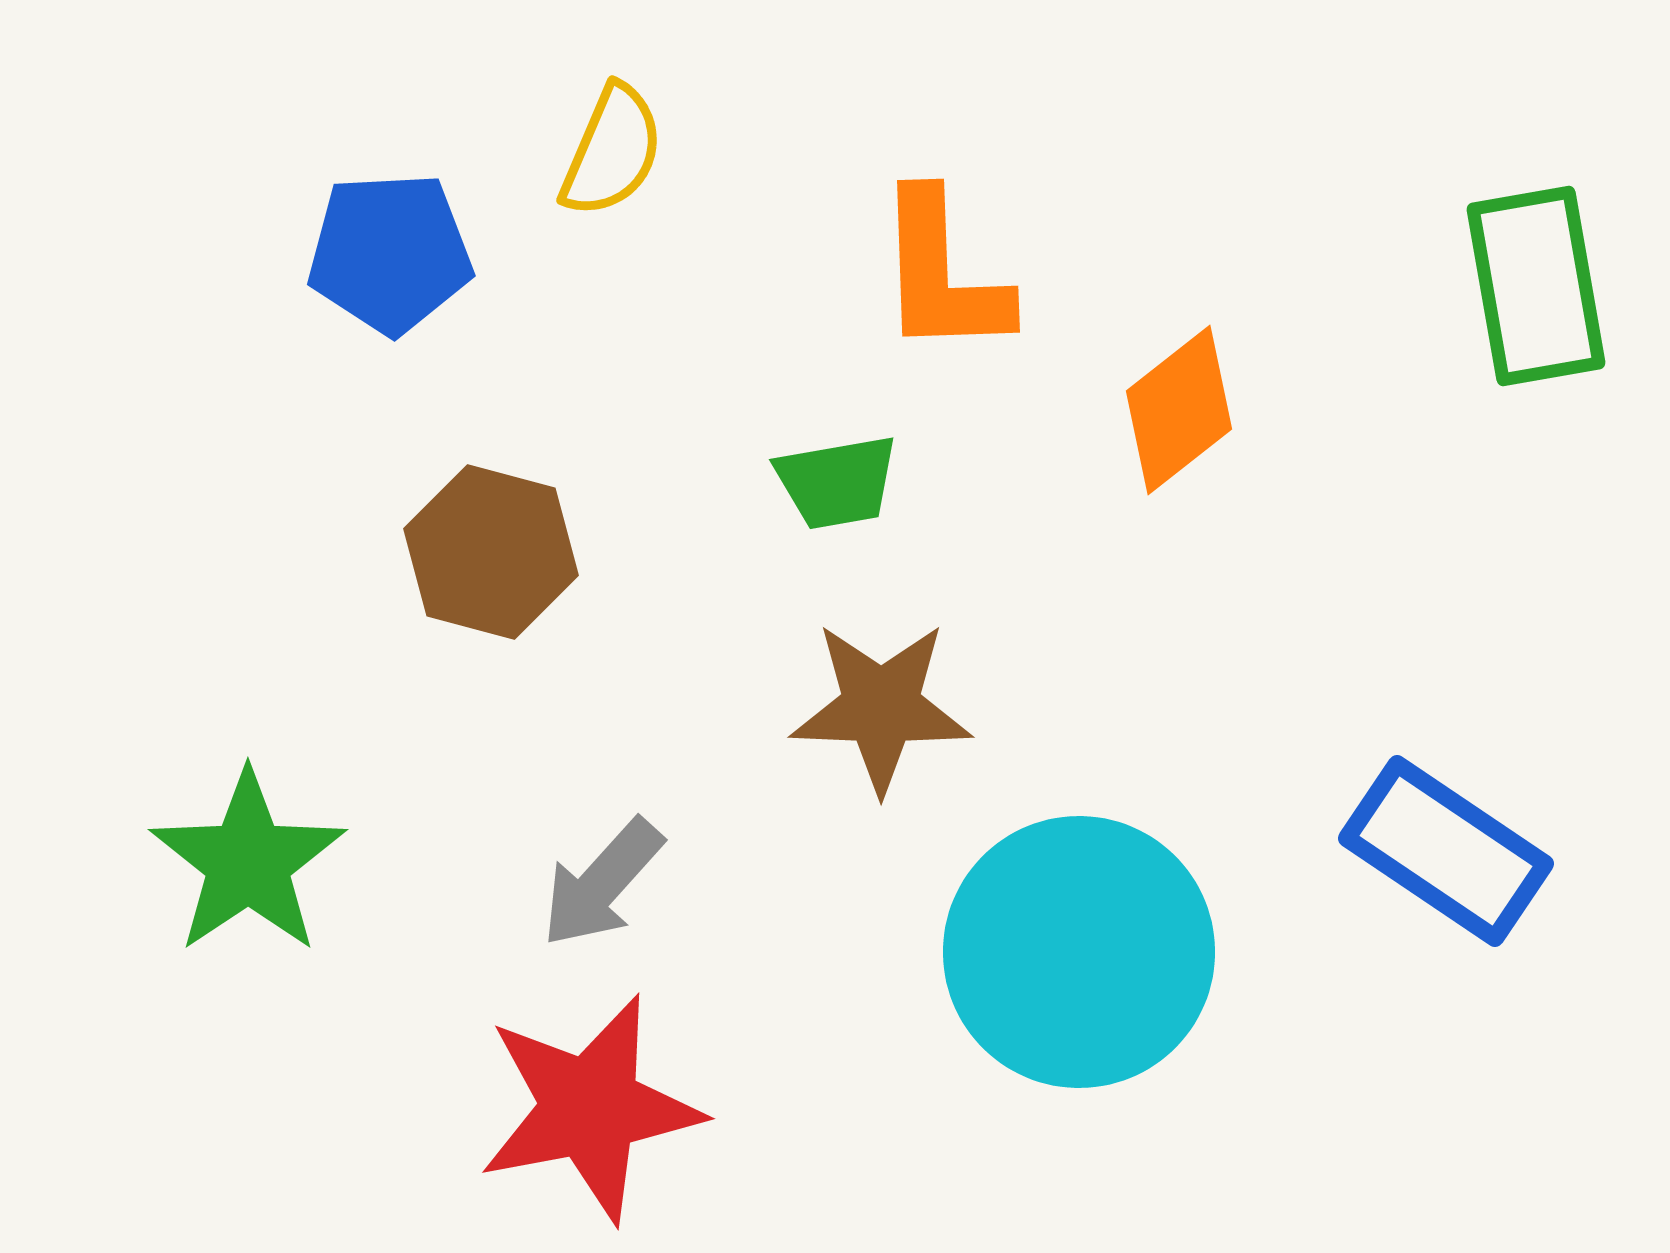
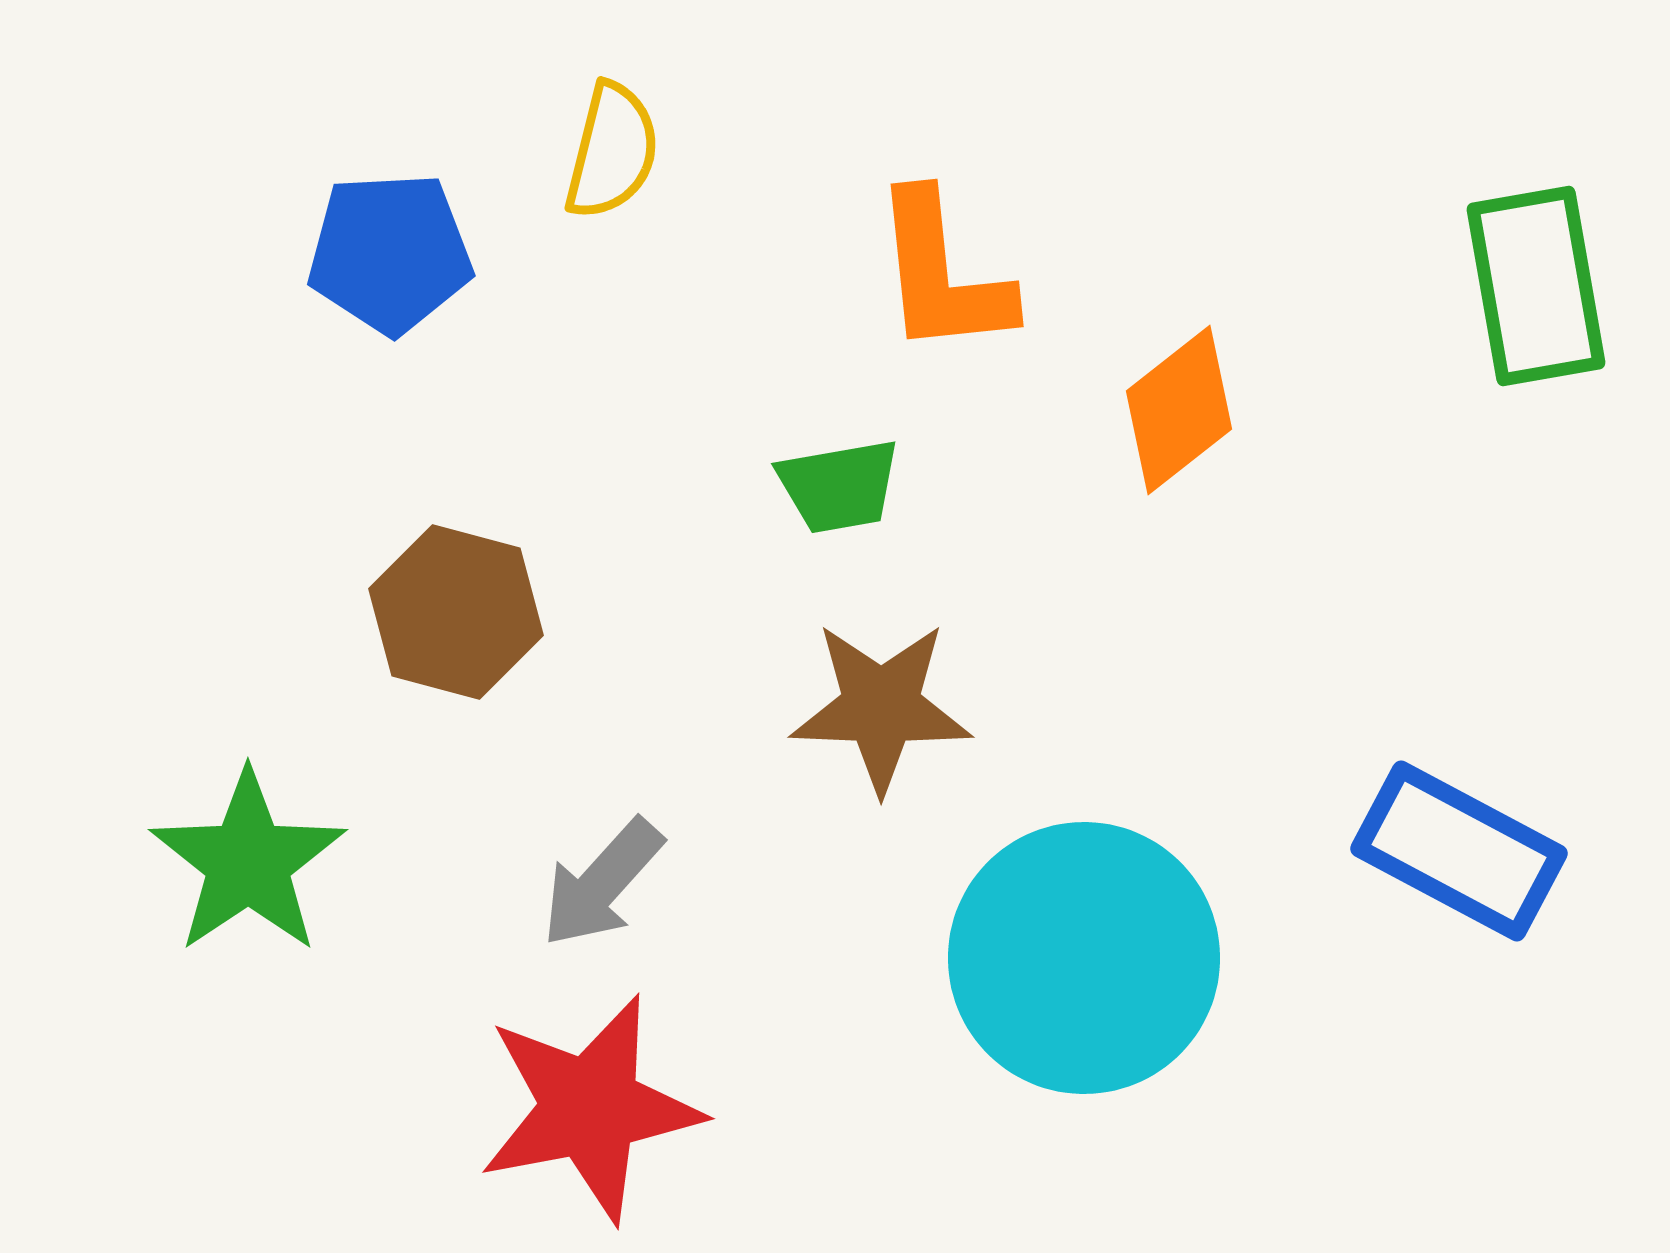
yellow semicircle: rotated 9 degrees counterclockwise
orange L-shape: rotated 4 degrees counterclockwise
green trapezoid: moved 2 px right, 4 px down
brown hexagon: moved 35 px left, 60 px down
blue rectangle: moved 13 px right; rotated 6 degrees counterclockwise
cyan circle: moved 5 px right, 6 px down
